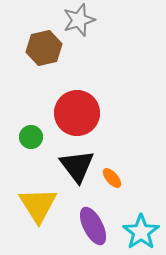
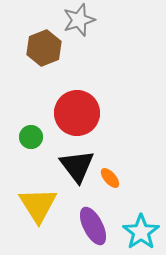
brown hexagon: rotated 8 degrees counterclockwise
orange ellipse: moved 2 px left
